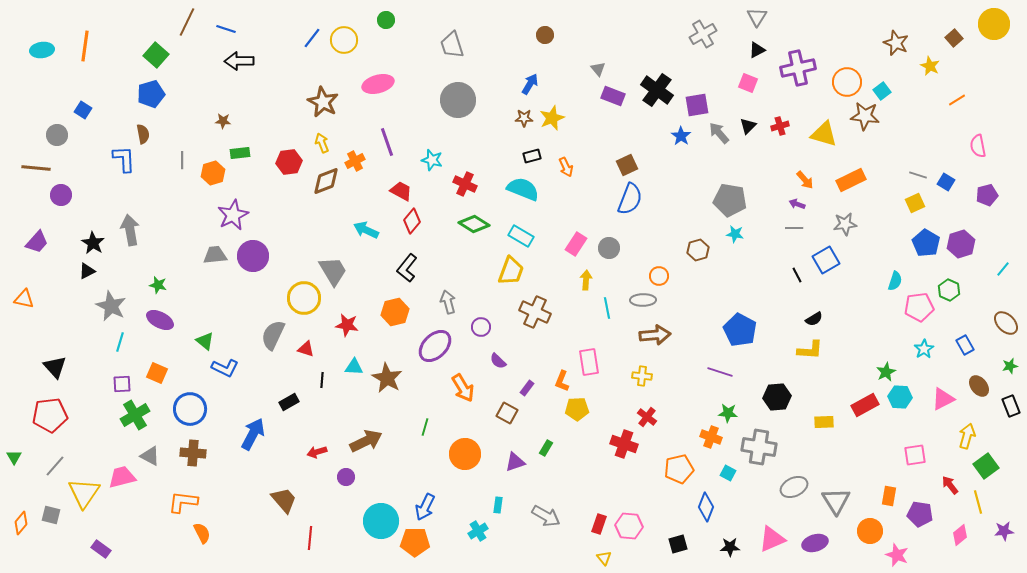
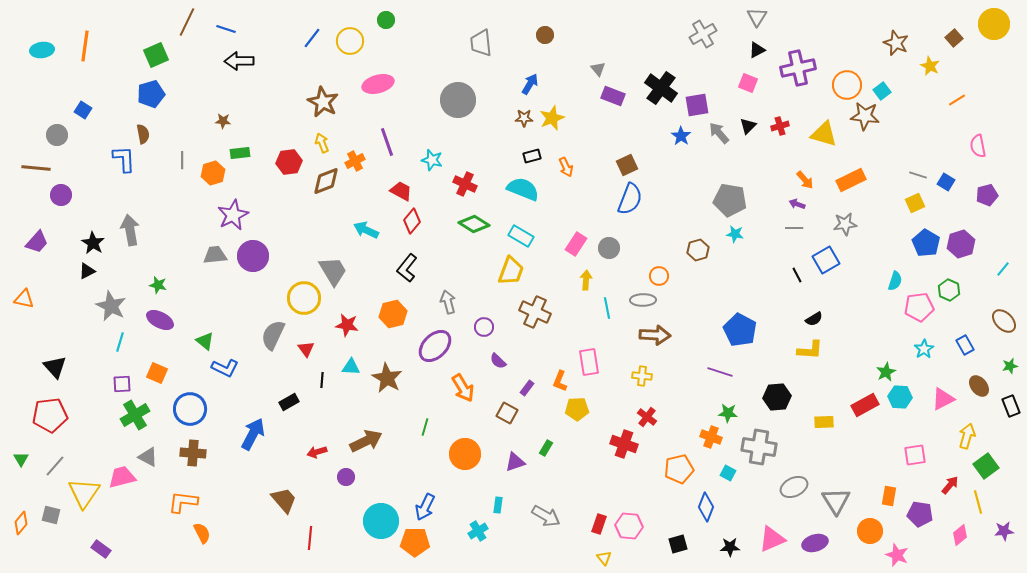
yellow circle at (344, 40): moved 6 px right, 1 px down
gray trapezoid at (452, 45): moved 29 px right, 2 px up; rotated 12 degrees clockwise
green square at (156, 55): rotated 25 degrees clockwise
orange circle at (847, 82): moved 3 px down
black cross at (657, 90): moved 4 px right, 2 px up
orange hexagon at (395, 312): moved 2 px left, 2 px down
brown ellipse at (1006, 323): moved 2 px left, 2 px up
purple circle at (481, 327): moved 3 px right
brown arrow at (655, 335): rotated 8 degrees clockwise
red triangle at (306, 349): rotated 36 degrees clockwise
cyan triangle at (354, 367): moved 3 px left
orange L-shape at (562, 381): moved 2 px left
gray triangle at (150, 456): moved 2 px left, 1 px down
green triangle at (14, 457): moved 7 px right, 2 px down
red arrow at (950, 485): rotated 78 degrees clockwise
